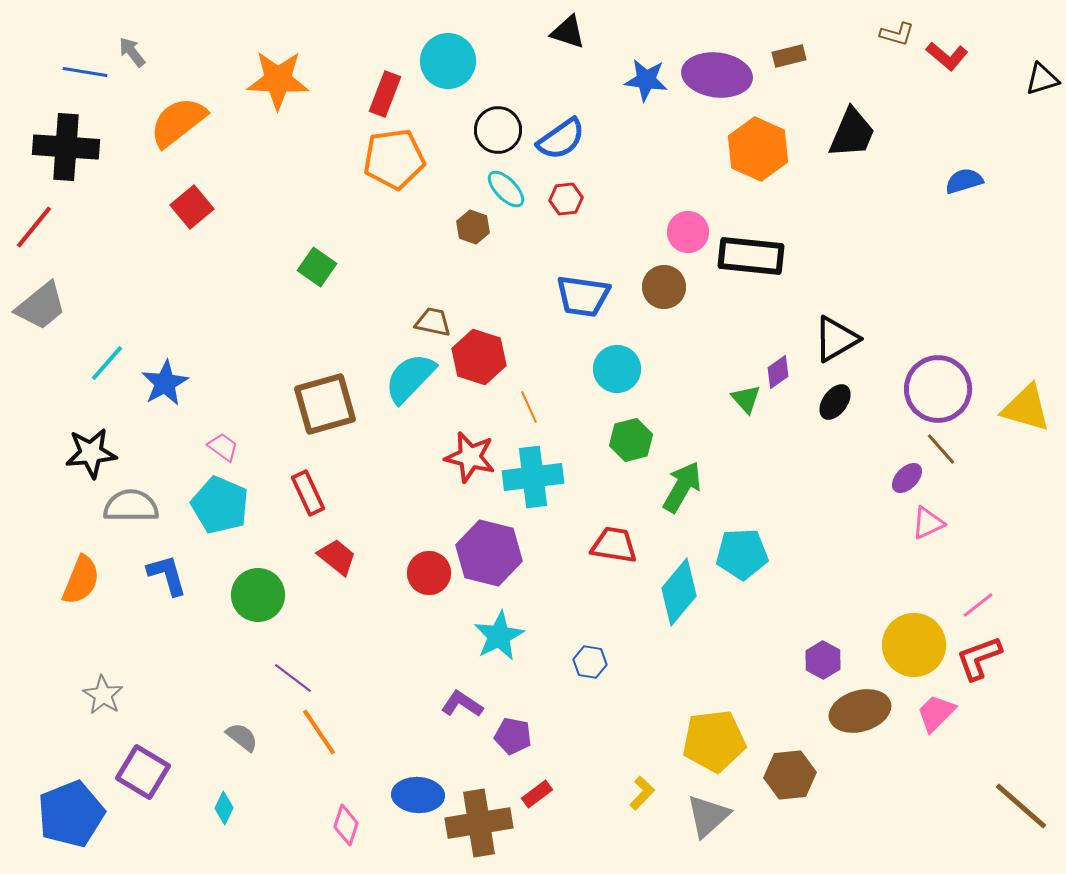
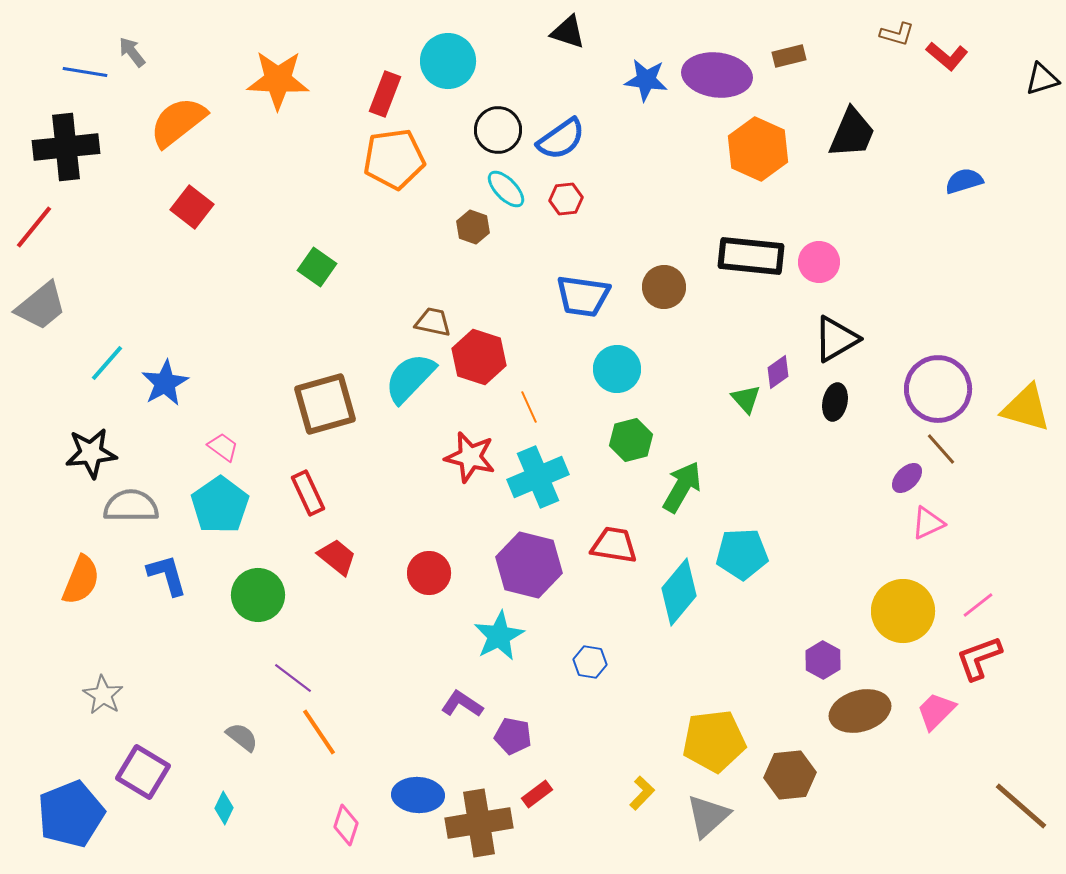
black cross at (66, 147): rotated 10 degrees counterclockwise
red square at (192, 207): rotated 12 degrees counterclockwise
pink circle at (688, 232): moved 131 px right, 30 px down
black ellipse at (835, 402): rotated 24 degrees counterclockwise
cyan cross at (533, 477): moved 5 px right; rotated 16 degrees counterclockwise
cyan pentagon at (220, 505): rotated 14 degrees clockwise
purple hexagon at (489, 553): moved 40 px right, 12 px down
yellow circle at (914, 645): moved 11 px left, 34 px up
pink trapezoid at (936, 713): moved 2 px up
